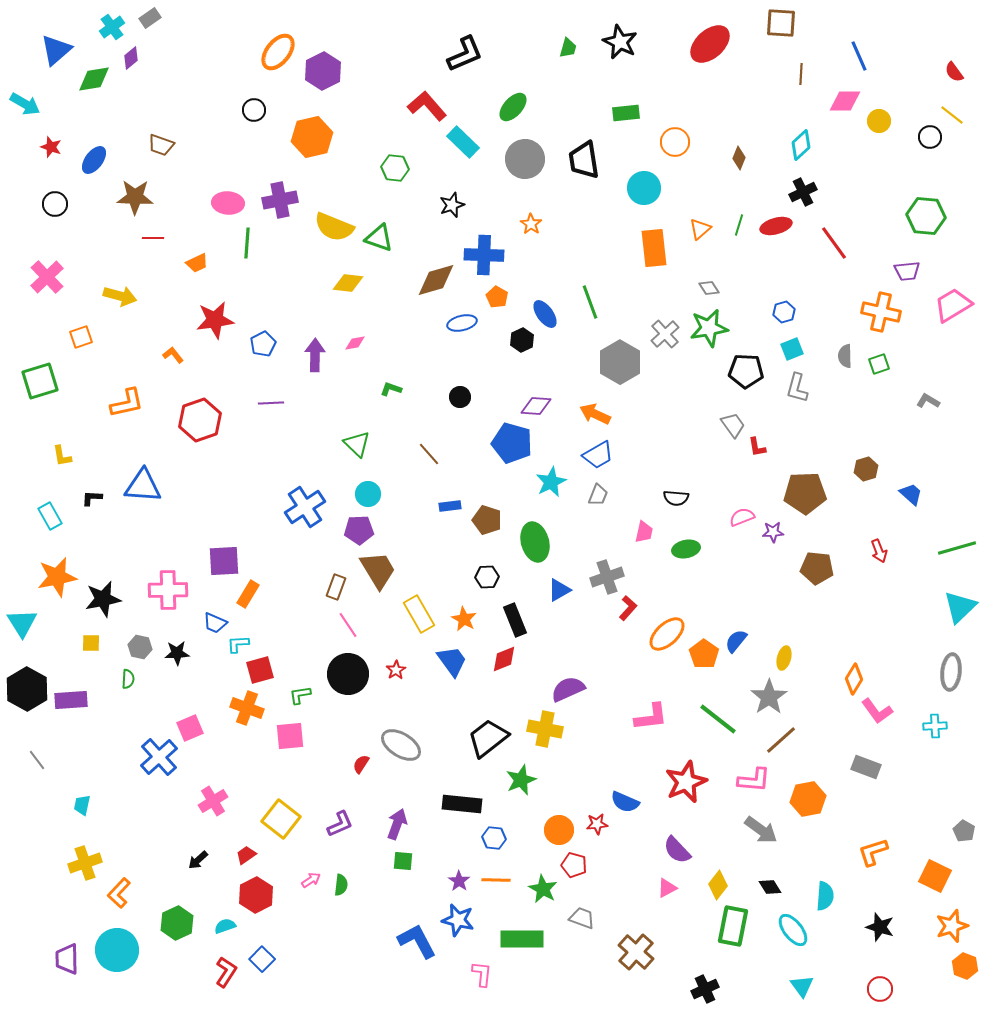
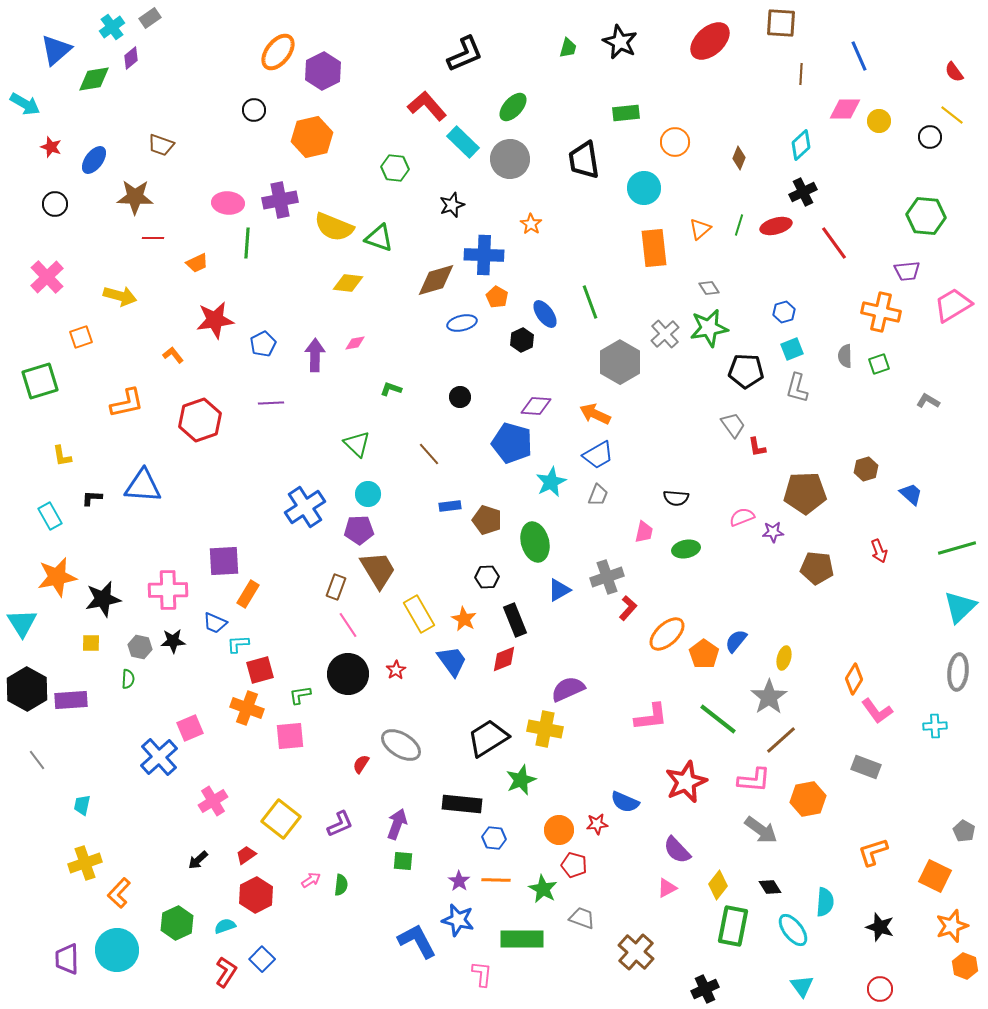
red ellipse at (710, 44): moved 3 px up
pink diamond at (845, 101): moved 8 px down
gray circle at (525, 159): moved 15 px left
black star at (177, 653): moved 4 px left, 12 px up
gray ellipse at (951, 672): moved 7 px right
black trapezoid at (488, 738): rotated 6 degrees clockwise
cyan semicircle at (825, 896): moved 6 px down
